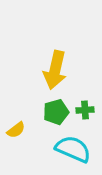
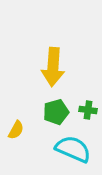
yellow arrow: moved 2 px left, 3 px up; rotated 9 degrees counterclockwise
green cross: moved 3 px right; rotated 12 degrees clockwise
yellow semicircle: rotated 24 degrees counterclockwise
